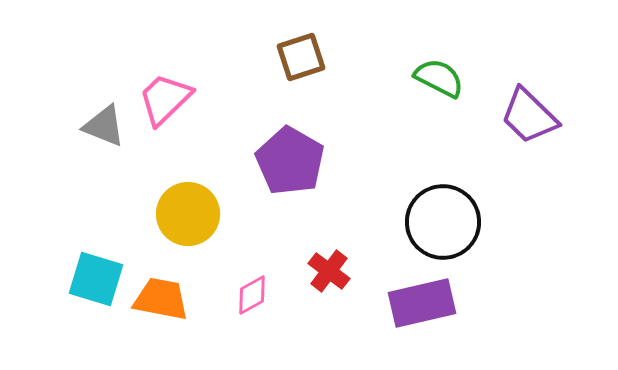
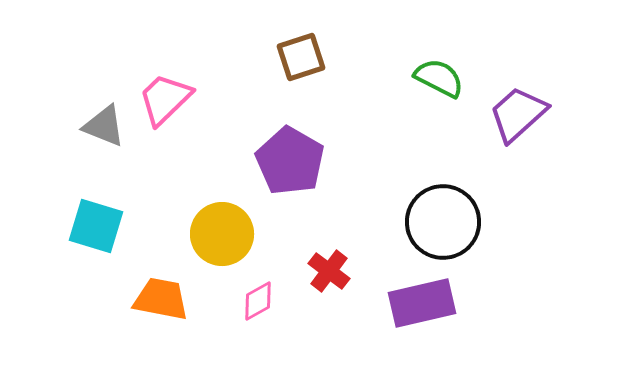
purple trapezoid: moved 11 px left, 2 px up; rotated 94 degrees clockwise
yellow circle: moved 34 px right, 20 px down
cyan square: moved 53 px up
pink diamond: moved 6 px right, 6 px down
